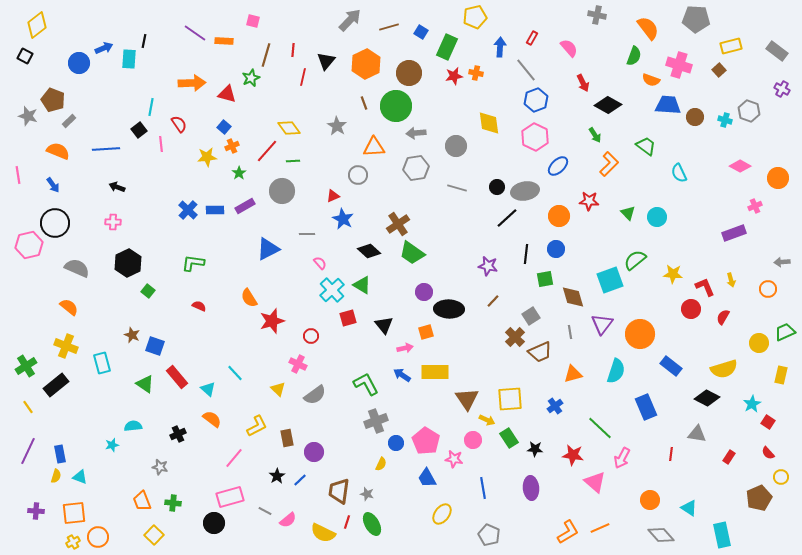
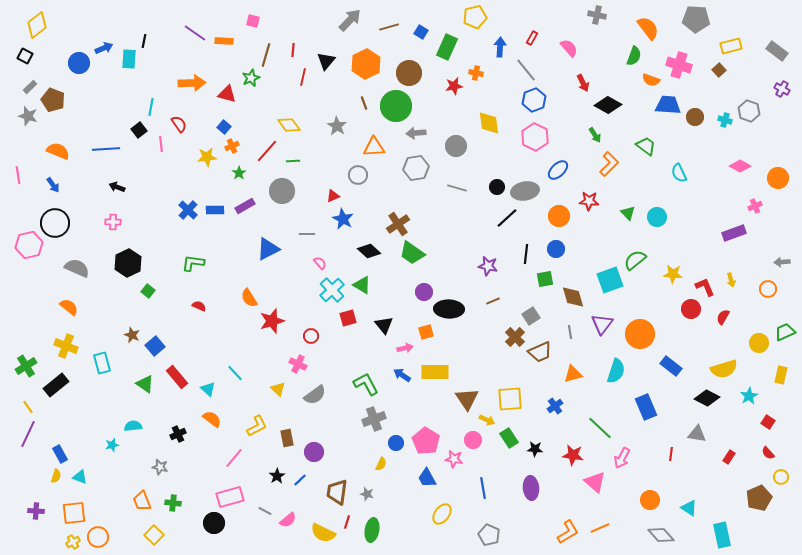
red star at (454, 76): moved 10 px down
blue hexagon at (536, 100): moved 2 px left
gray rectangle at (69, 121): moved 39 px left, 34 px up
yellow diamond at (289, 128): moved 3 px up
blue ellipse at (558, 166): moved 4 px down
brown line at (493, 301): rotated 24 degrees clockwise
blue square at (155, 346): rotated 30 degrees clockwise
cyan star at (752, 404): moved 3 px left, 8 px up
gray cross at (376, 421): moved 2 px left, 2 px up
purple line at (28, 451): moved 17 px up
blue rectangle at (60, 454): rotated 18 degrees counterclockwise
brown trapezoid at (339, 491): moved 2 px left, 1 px down
green ellipse at (372, 524): moved 6 px down; rotated 40 degrees clockwise
